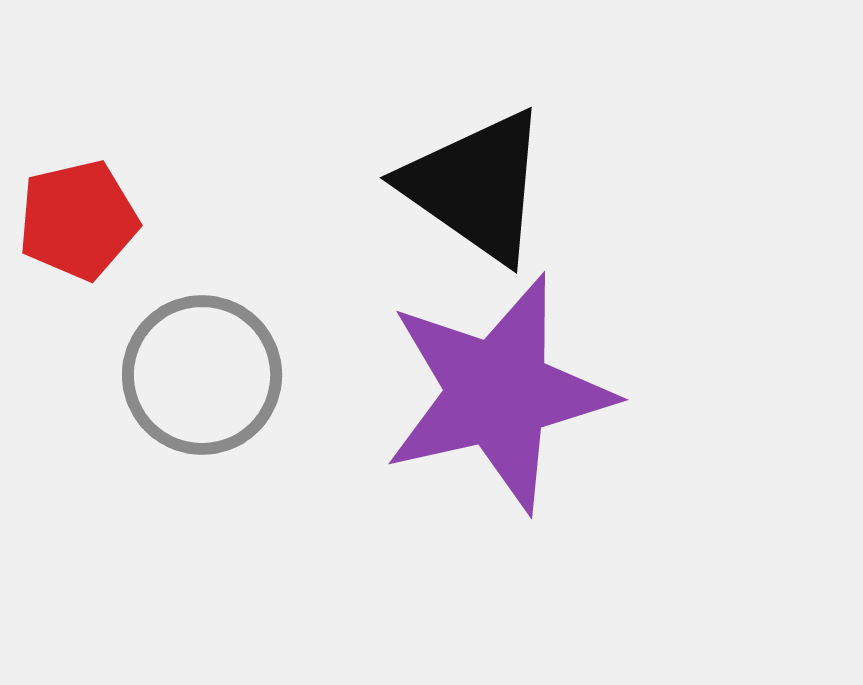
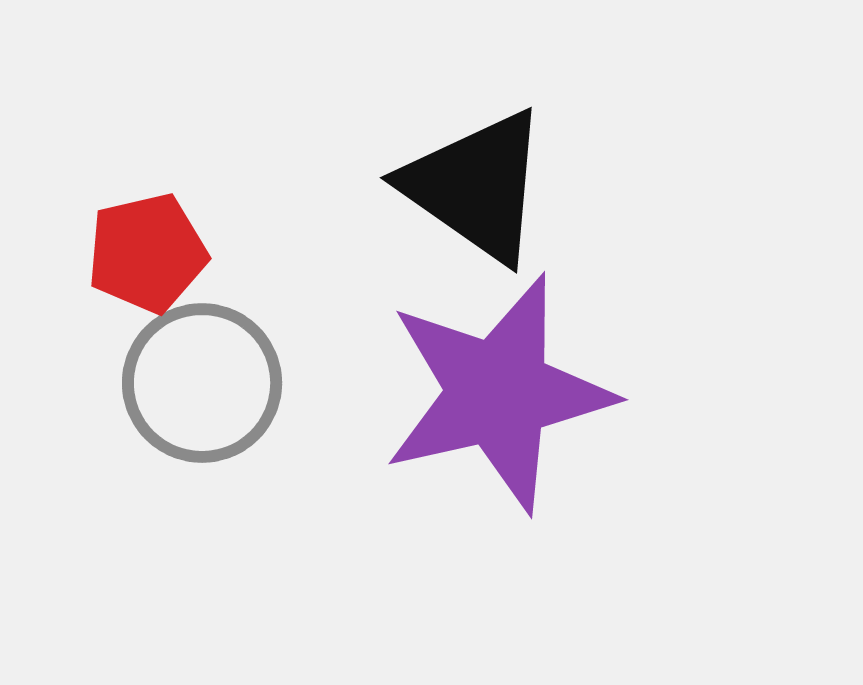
red pentagon: moved 69 px right, 33 px down
gray circle: moved 8 px down
